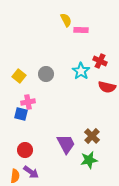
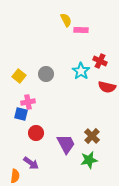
red circle: moved 11 px right, 17 px up
purple arrow: moved 9 px up
